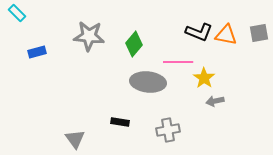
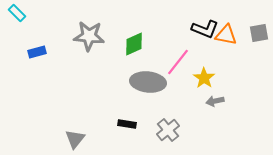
black L-shape: moved 6 px right, 3 px up
green diamond: rotated 25 degrees clockwise
pink line: rotated 52 degrees counterclockwise
black rectangle: moved 7 px right, 2 px down
gray cross: rotated 30 degrees counterclockwise
gray triangle: rotated 15 degrees clockwise
